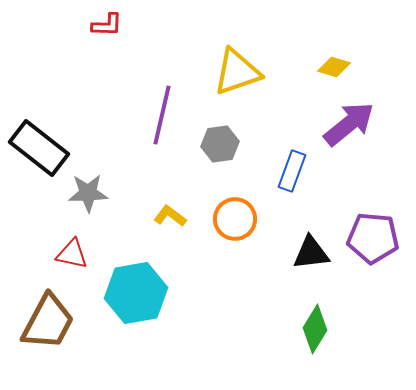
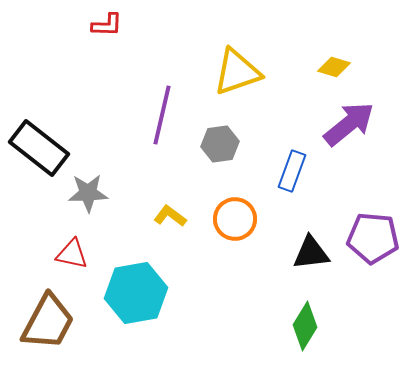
green diamond: moved 10 px left, 3 px up
